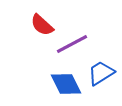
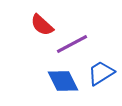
blue diamond: moved 3 px left, 3 px up
